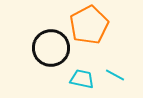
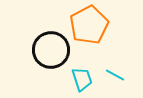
black circle: moved 2 px down
cyan trapezoid: rotated 60 degrees clockwise
